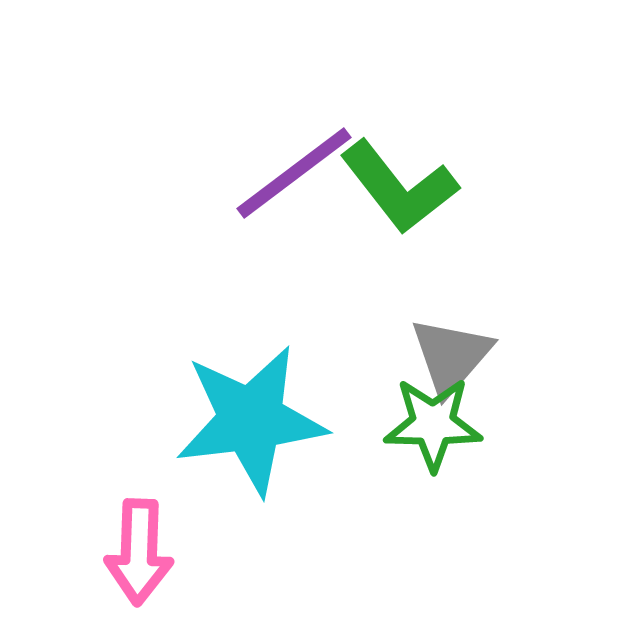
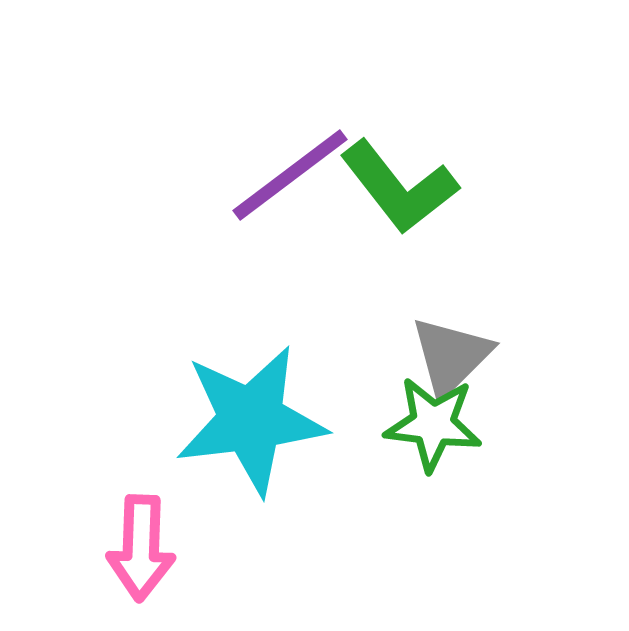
purple line: moved 4 px left, 2 px down
gray triangle: rotated 4 degrees clockwise
green star: rotated 6 degrees clockwise
pink arrow: moved 2 px right, 4 px up
